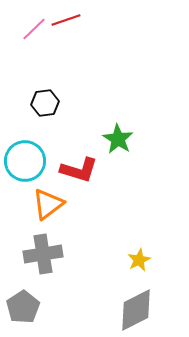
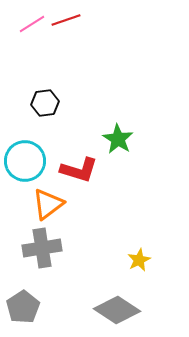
pink line: moved 2 px left, 5 px up; rotated 12 degrees clockwise
gray cross: moved 1 px left, 6 px up
gray diamond: moved 19 px left; rotated 60 degrees clockwise
